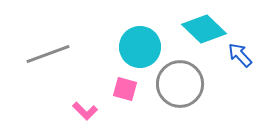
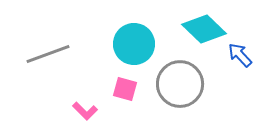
cyan circle: moved 6 px left, 3 px up
